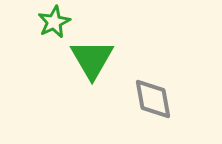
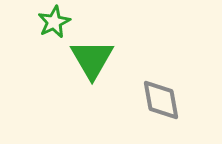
gray diamond: moved 8 px right, 1 px down
